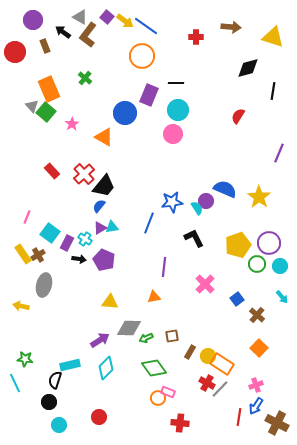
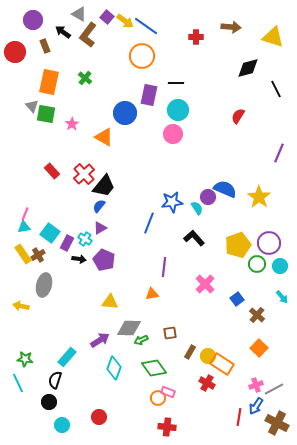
gray triangle at (80, 17): moved 1 px left, 3 px up
orange rectangle at (49, 89): moved 7 px up; rotated 35 degrees clockwise
black line at (273, 91): moved 3 px right, 2 px up; rotated 36 degrees counterclockwise
purple rectangle at (149, 95): rotated 10 degrees counterclockwise
green square at (46, 112): moved 2 px down; rotated 30 degrees counterclockwise
purple circle at (206, 201): moved 2 px right, 4 px up
pink line at (27, 217): moved 2 px left, 3 px up
cyan triangle at (112, 227): moved 88 px left
black L-shape at (194, 238): rotated 15 degrees counterclockwise
orange triangle at (154, 297): moved 2 px left, 3 px up
brown square at (172, 336): moved 2 px left, 3 px up
green arrow at (146, 338): moved 5 px left, 2 px down
cyan rectangle at (70, 365): moved 3 px left, 8 px up; rotated 36 degrees counterclockwise
cyan diamond at (106, 368): moved 8 px right; rotated 25 degrees counterclockwise
cyan line at (15, 383): moved 3 px right
gray line at (220, 389): moved 54 px right; rotated 18 degrees clockwise
red cross at (180, 423): moved 13 px left, 4 px down
cyan circle at (59, 425): moved 3 px right
